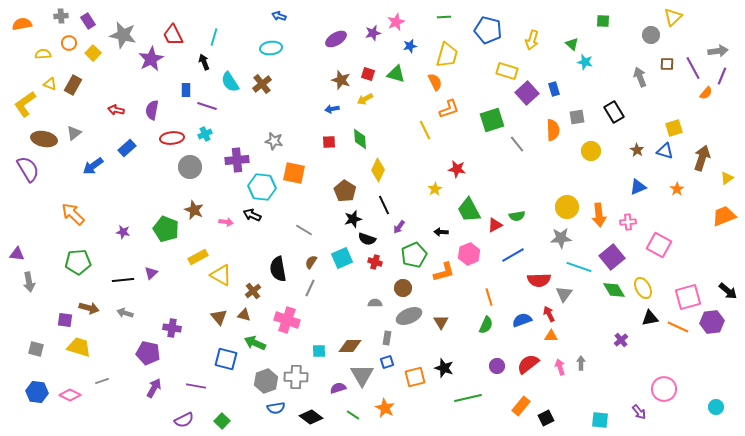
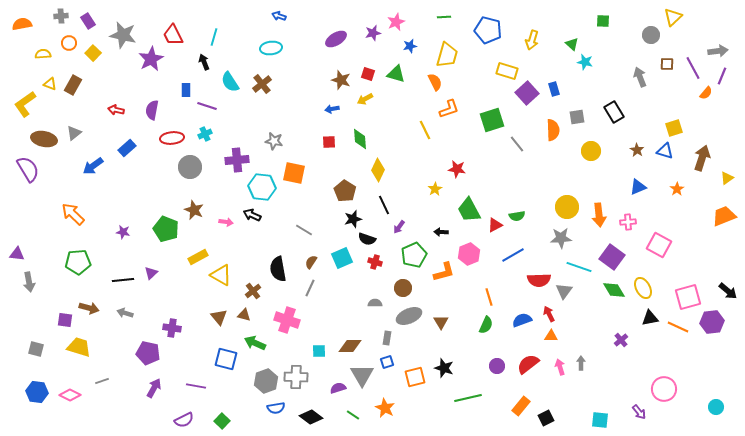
purple square at (612, 257): rotated 15 degrees counterclockwise
gray triangle at (564, 294): moved 3 px up
